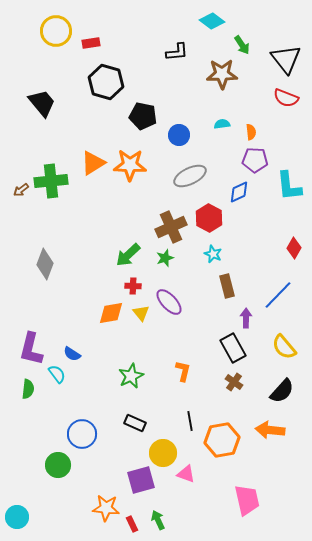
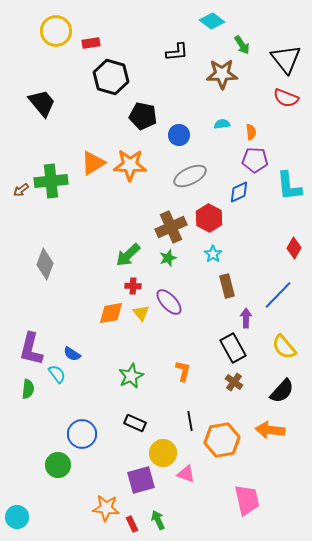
black hexagon at (106, 82): moved 5 px right, 5 px up
cyan star at (213, 254): rotated 12 degrees clockwise
green star at (165, 258): moved 3 px right
